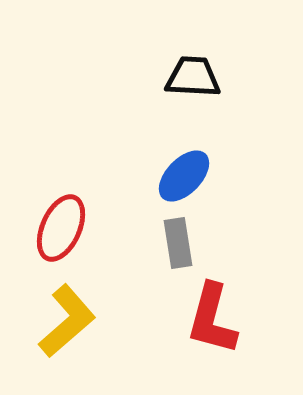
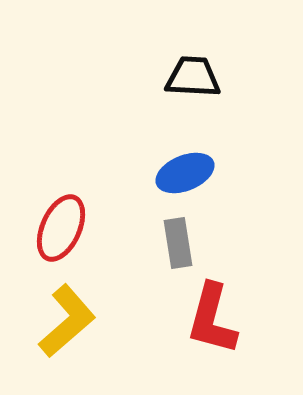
blue ellipse: moved 1 px right, 3 px up; rotated 24 degrees clockwise
